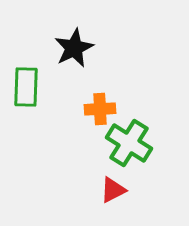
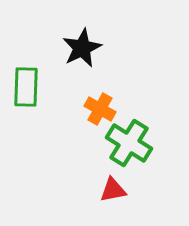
black star: moved 8 px right
orange cross: rotated 32 degrees clockwise
red triangle: rotated 16 degrees clockwise
